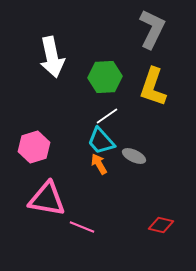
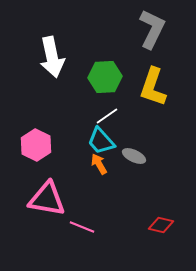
pink hexagon: moved 2 px right, 2 px up; rotated 16 degrees counterclockwise
